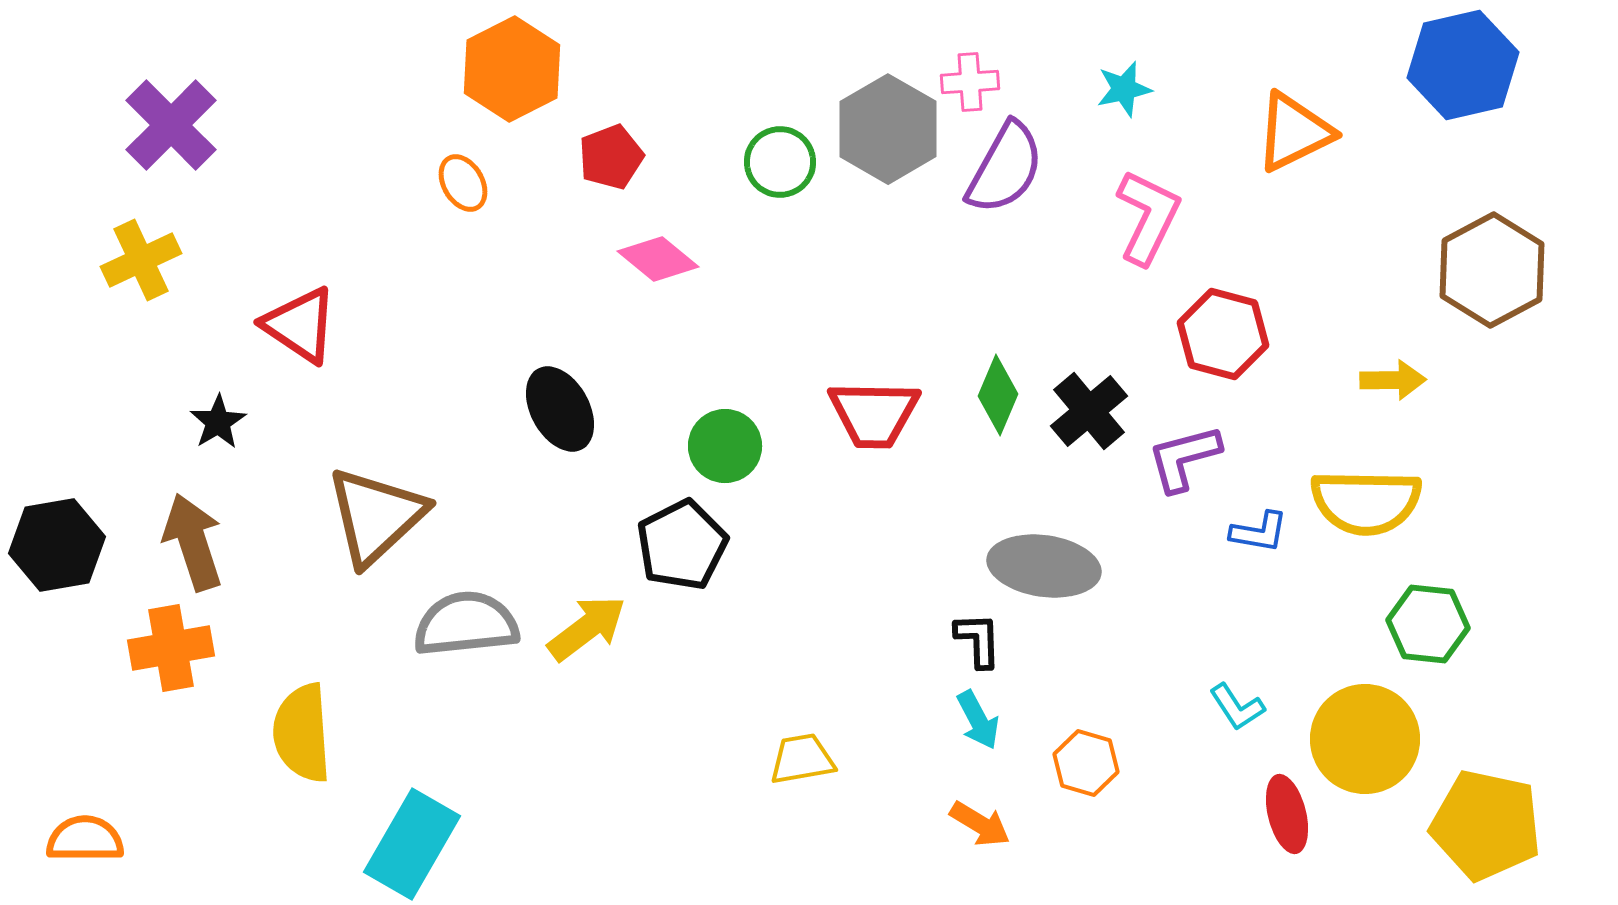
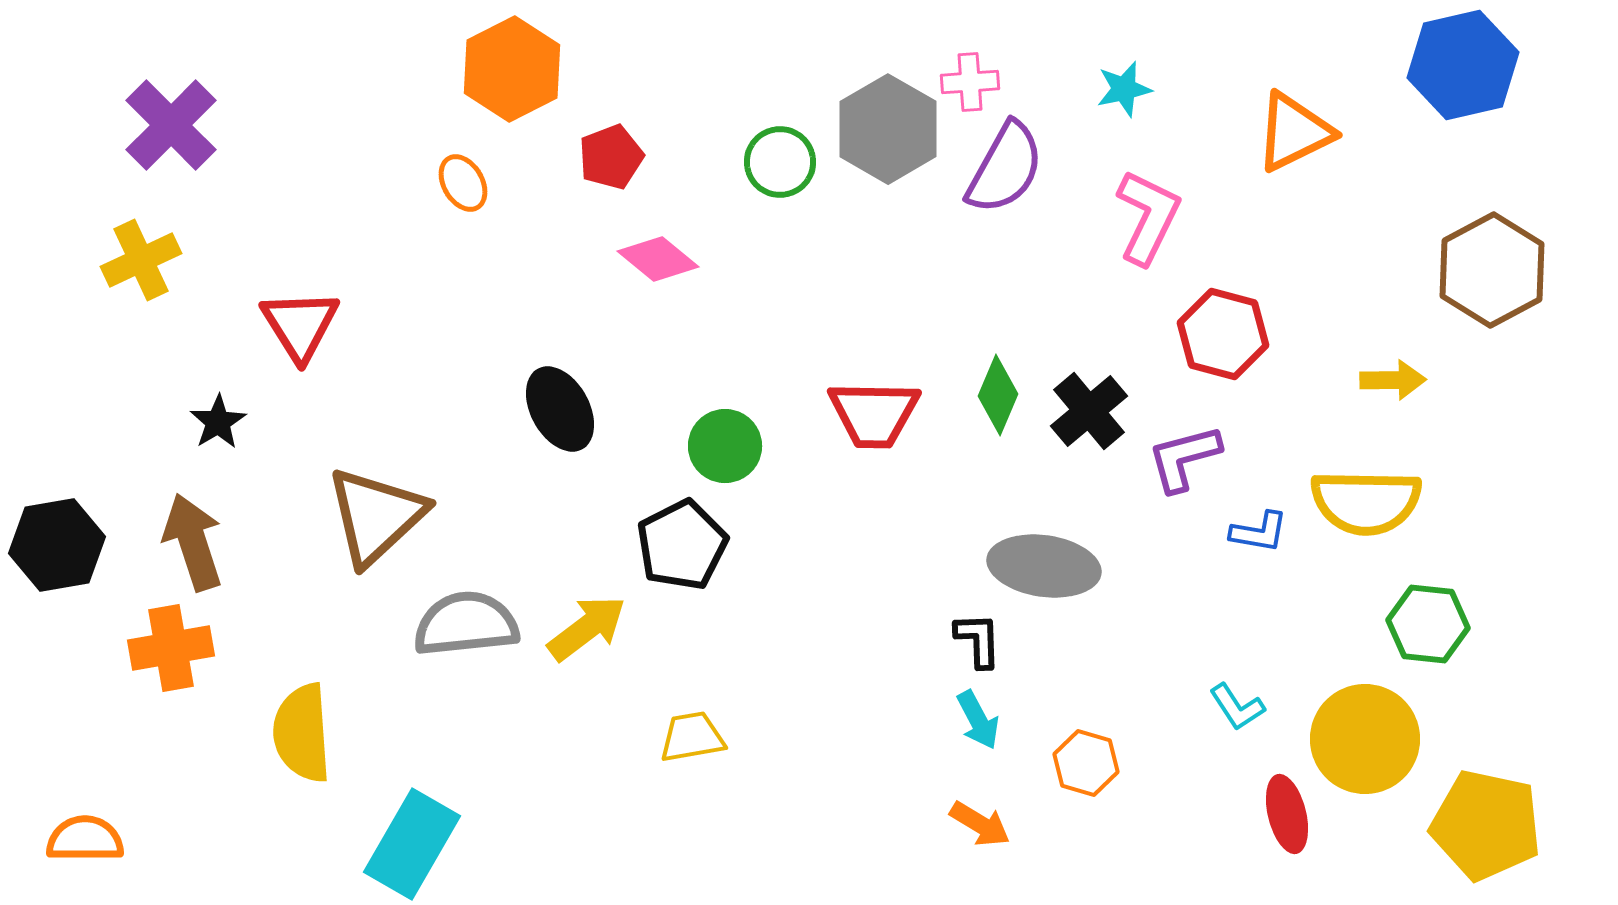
red triangle at (300, 325): rotated 24 degrees clockwise
yellow trapezoid at (802, 759): moved 110 px left, 22 px up
